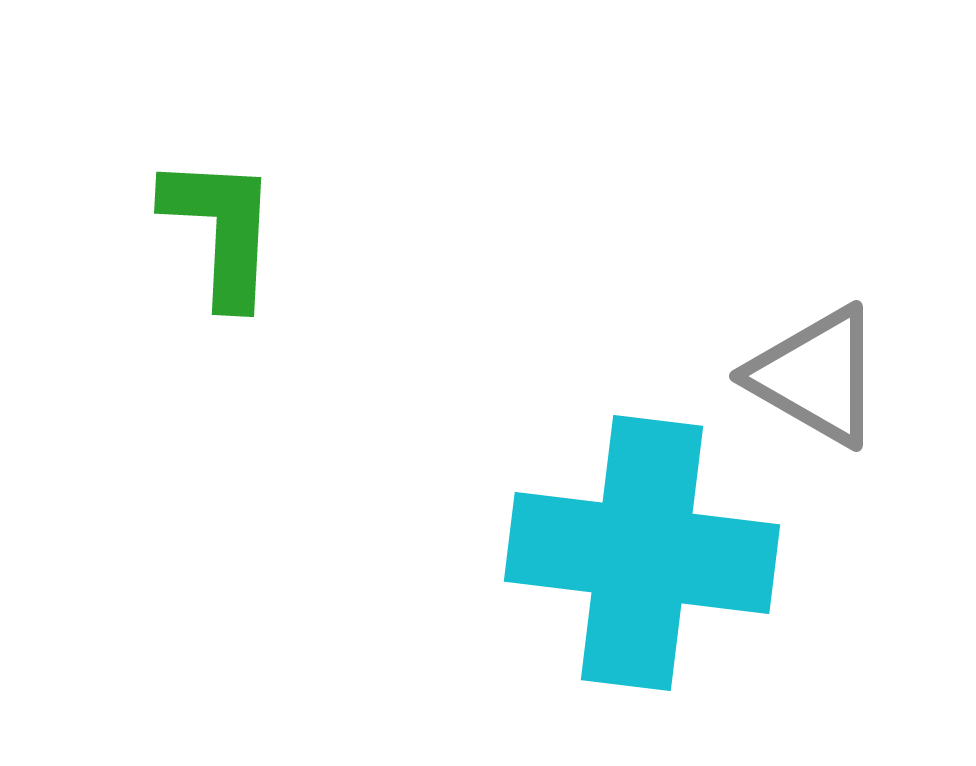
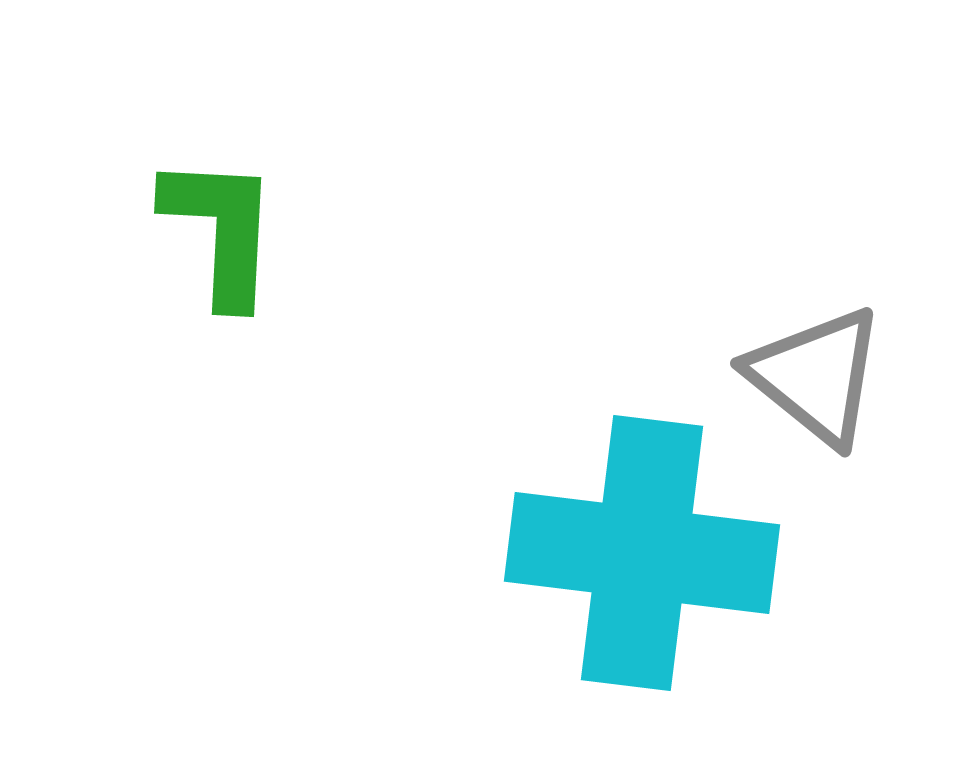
gray triangle: rotated 9 degrees clockwise
